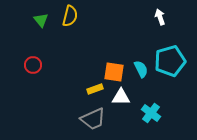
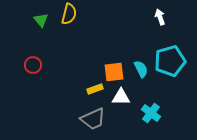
yellow semicircle: moved 1 px left, 2 px up
orange square: rotated 15 degrees counterclockwise
